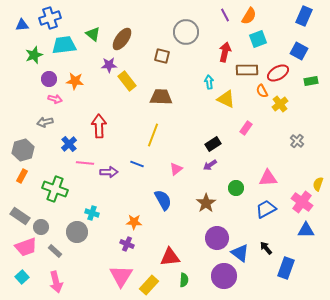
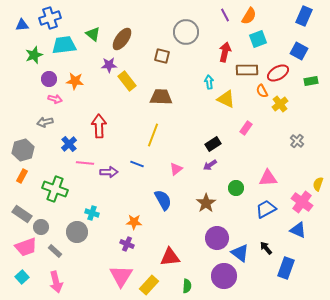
gray rectangle at (20, 216): moved 2 px right, 2 px up
blue triangle at (306, 230): moved 8 px left; rotated 24 degrees clockwise
green semicircle at (184, 280): moved 3 px right, 6 px down
